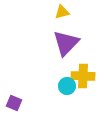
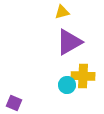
purple triangle: moved 3 px right, 1 px up; rotated 16 degrees clockwise
cyan circle: moved 1 px up
